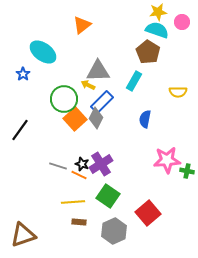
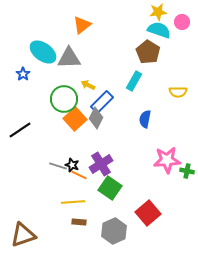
cyan semicircle: moved 2 px right
gray triangle: moved 29 px left, 13 px up
black line: rotated 20 degrees clockwise
black star: moved 10 px left, 1 px down
green square: moved 2 px right, 8 px up
